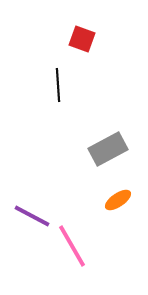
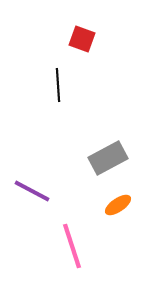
gray rectangle: moved 9 px down
orange ellipse: moved 5 px down
purple line: moved 25 px up
pink line: rotated 12 degrees clockwise
